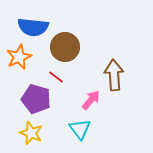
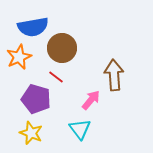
blue semicircle: rotated 16 degrees counterclockwise
brown circle: moved 3 px left, 1 px down
